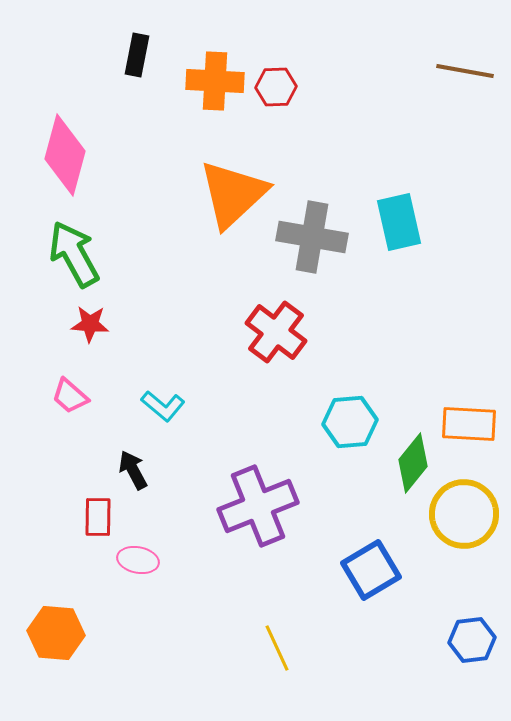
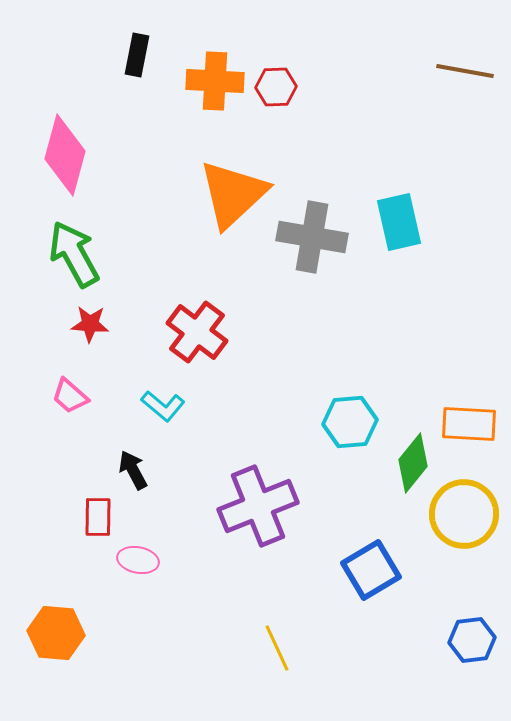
red cross: moved 79 px left
